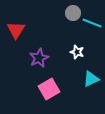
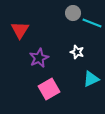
red triangle: moved 4 px right
